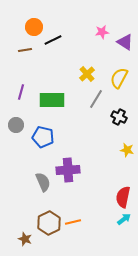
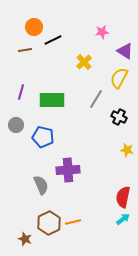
purple triangle: moved 9 px down
yellow cross: moved 3 px left, 12 px up
gray semicircle: moved 2 px left, 3 px down
cyan arrow: moved 1 px left
